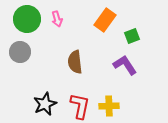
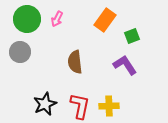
pink arrow: rotated 42 degrees clockwise
